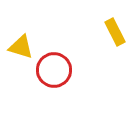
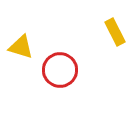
red circle: moved 6 px right
